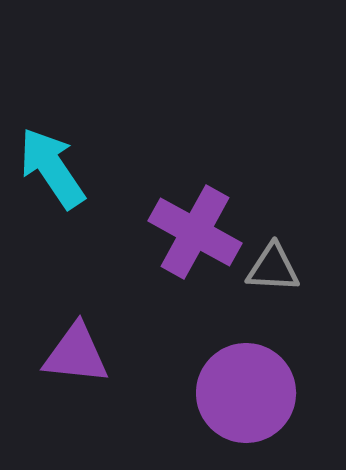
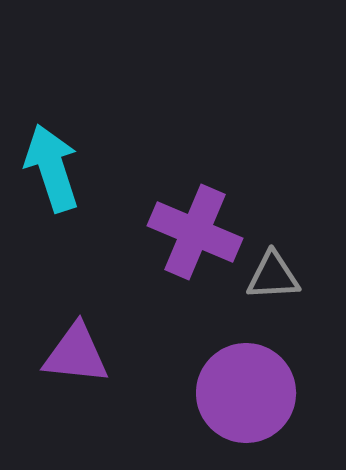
cyan arrow: rotated 16 degrees clockwise
purple cross: rotated 6 degrees counterclockwise
gray triangle: moved 8 px down; rotated 6 degrees counterclockwise
